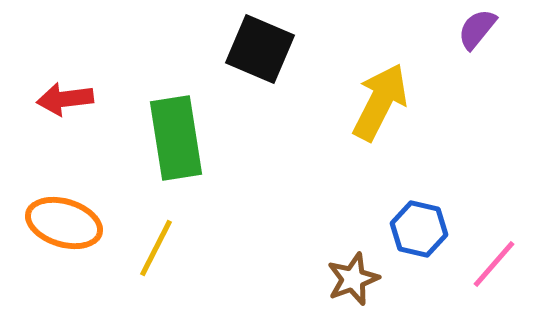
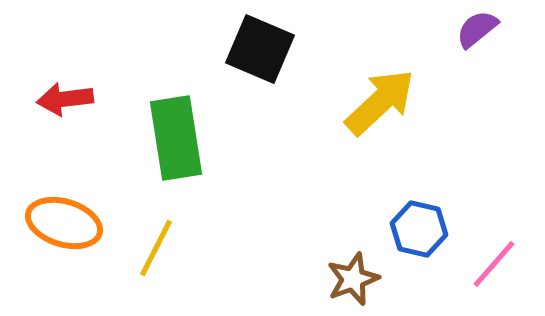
purple semicircle: rotated 12 degrees clockwise
yellow arrow: rotated 20 degrees clockwise
